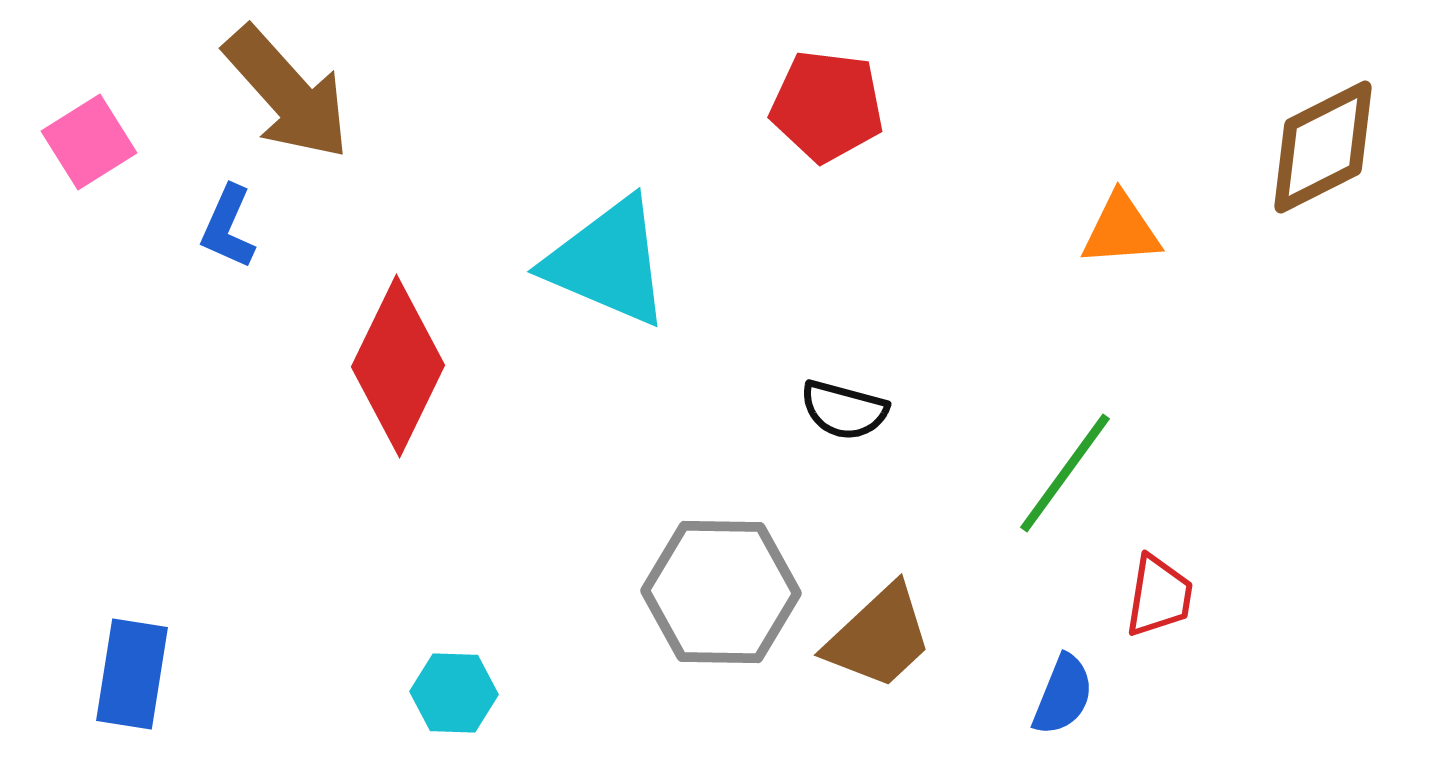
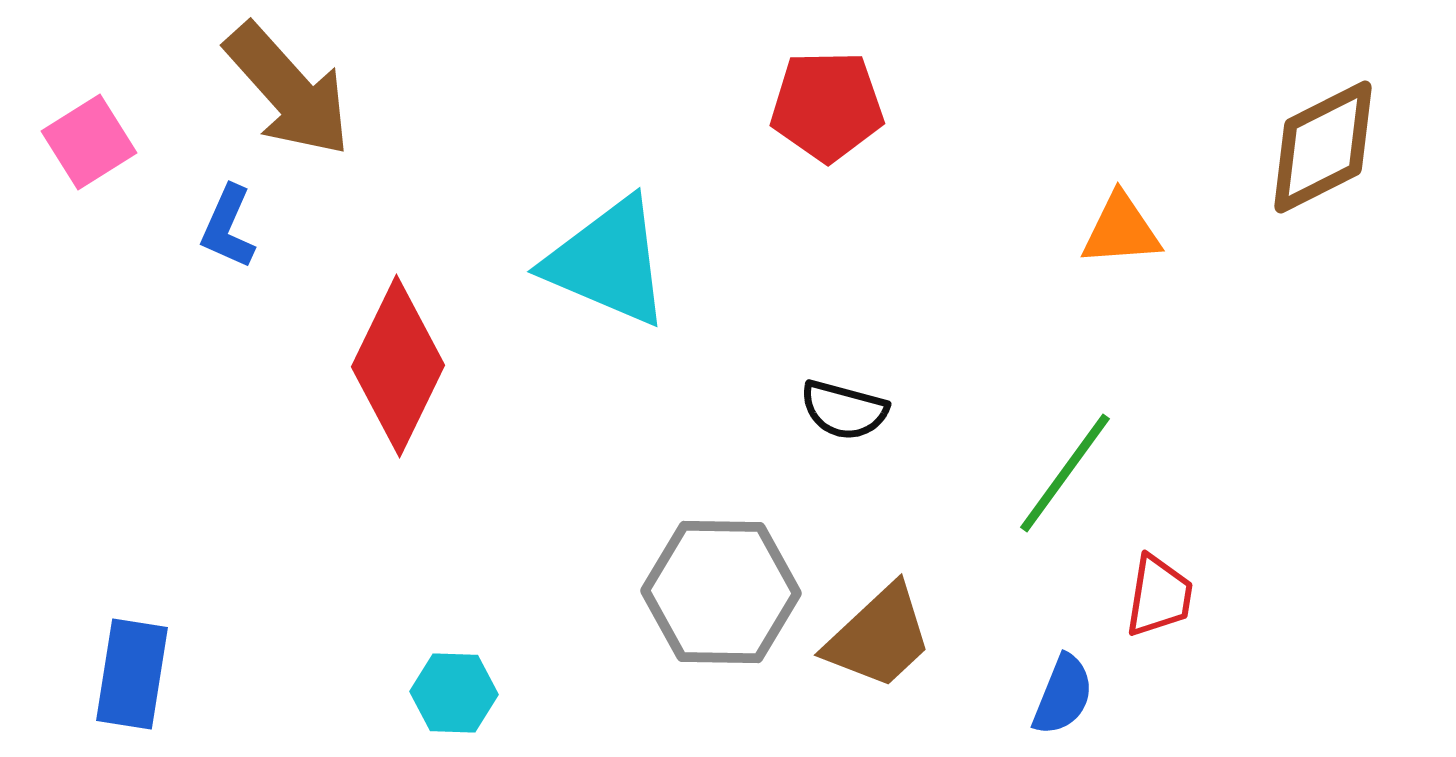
brown arrow: moved 1 px right, 3 px up
red pentagon: rotated 8 degrees counterclockwise
